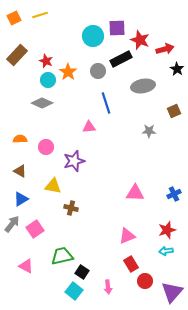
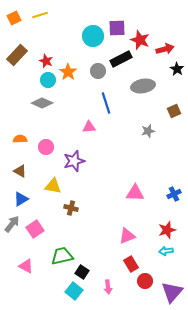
gray star at (149, 131): moved 1 px left; rotated 16 degrees counterclockwise
